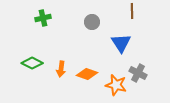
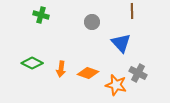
green cross: moved 2 px left, 3 px up; rotated 28 degrees clockwise
blue triangle: rotated 10 degrees counterclockwise
orange diamond: moved 1 px right, 1 px up
